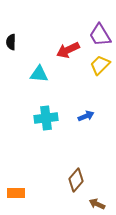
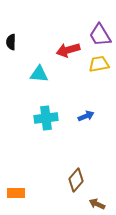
red arrow: rotated 10 degrees clockwise
yellow trapezoid: moved 1 px left, 1 px up; rotated 35 degrees clockwise
